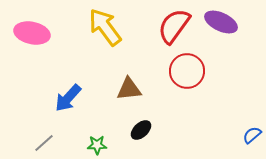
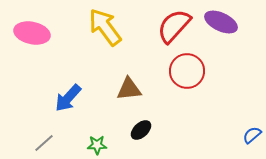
red semicircle: rotated 6 degrees clockwise
